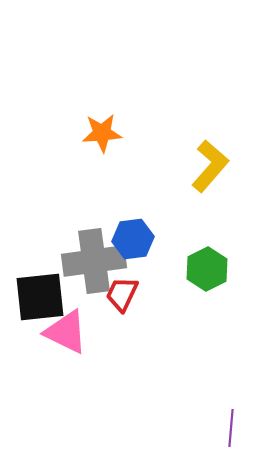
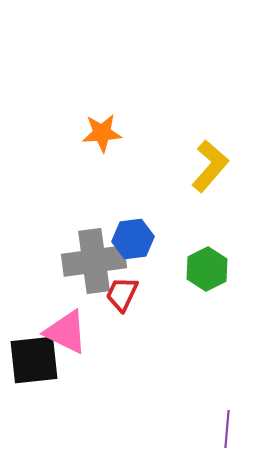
black square: moved 6 px left, 63 px down
purple line: moved 4 px left, 1 px down
